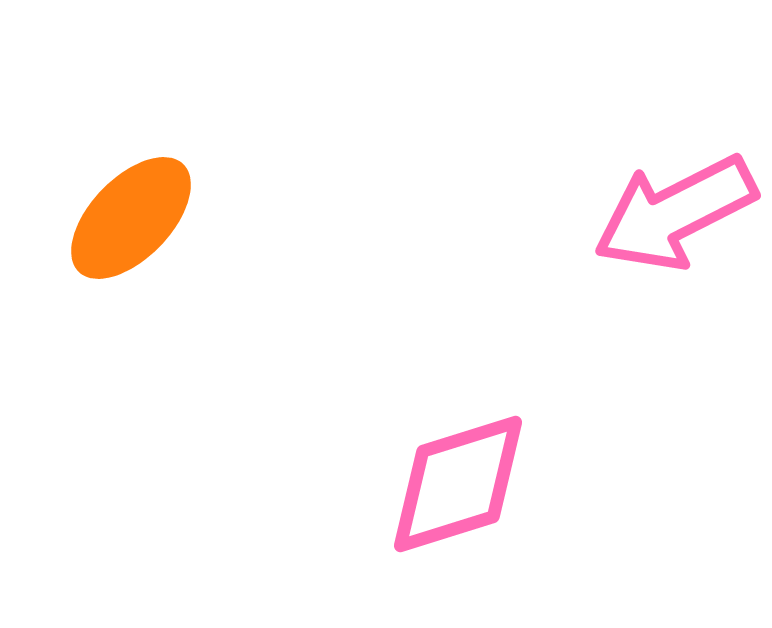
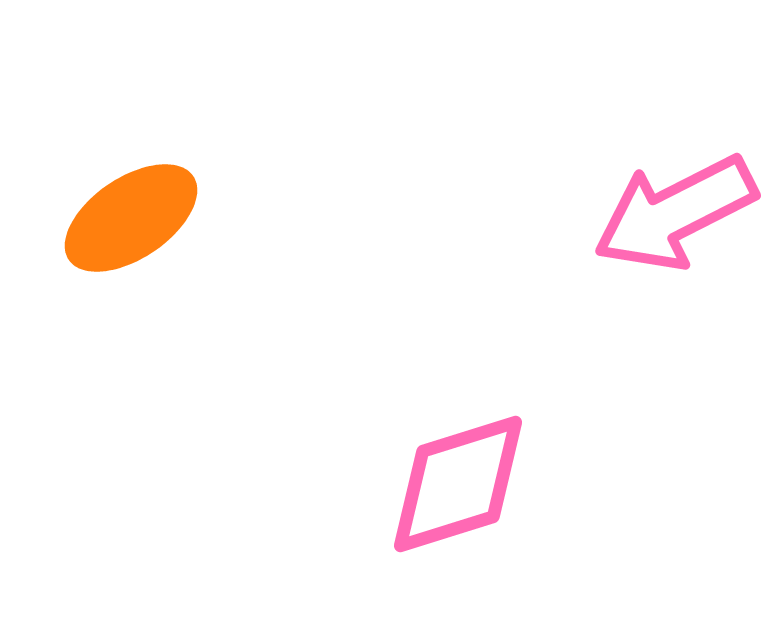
orange ellipse: rotated 12 degrees clockwise
